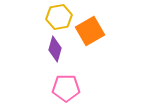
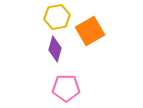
yellow hexagon: moved 2 px left
